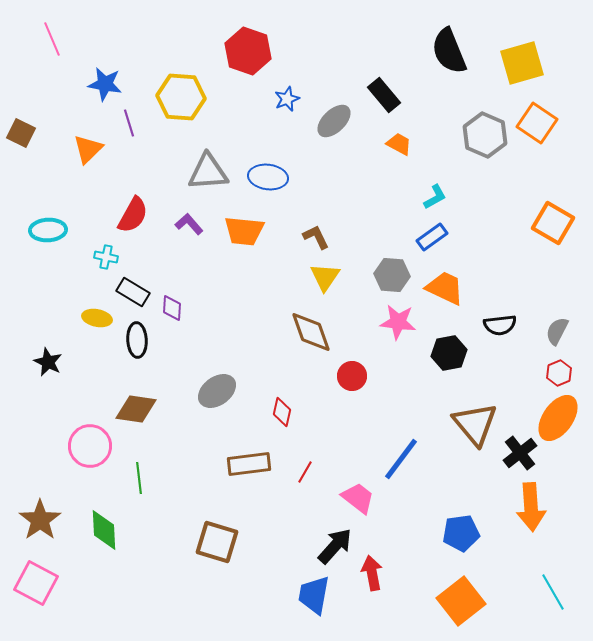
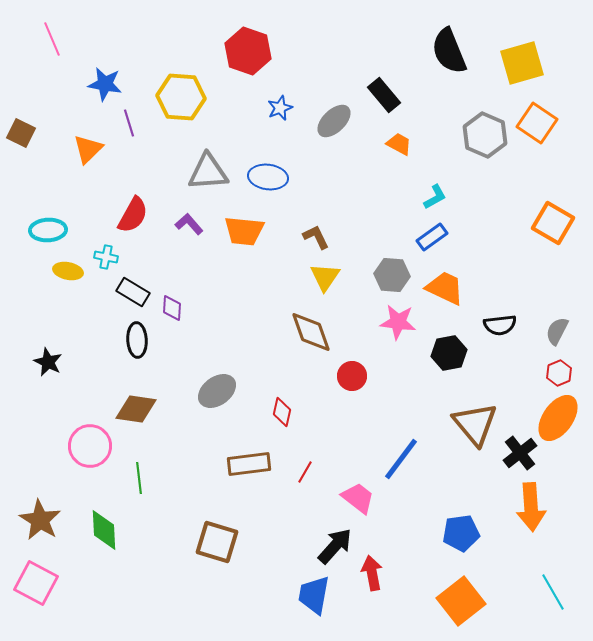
blue star at (287, 99): moved 7 px left, 9 px down
yellow ellipse at (97, 318): moved 29 px left, 47 px up
brown star at (40, 520): rotated 6 degrees counterclockwise
